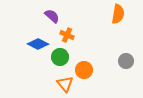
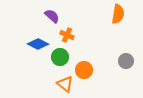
orange triangle: rotated 12 degrees counterclockwise
